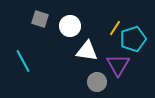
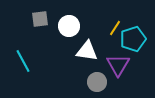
gray square: rotated 24 degrees counterclockwise
white circle: moved 1 px left
